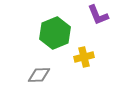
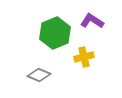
purple L-shape: moved 6 px left, 6 px down; rotated 145 degrees clockwise
gray diamond: rotated 25 degrees clockwise
